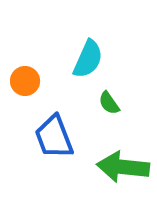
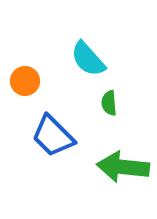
cyan semicircle: rotated 114 degrees clockwise
green semicircle: rotated 30 degrees clockwise
blue trapezoid: moved 1 px left, 1 px up; rotated 24 degrees counterclockwise
